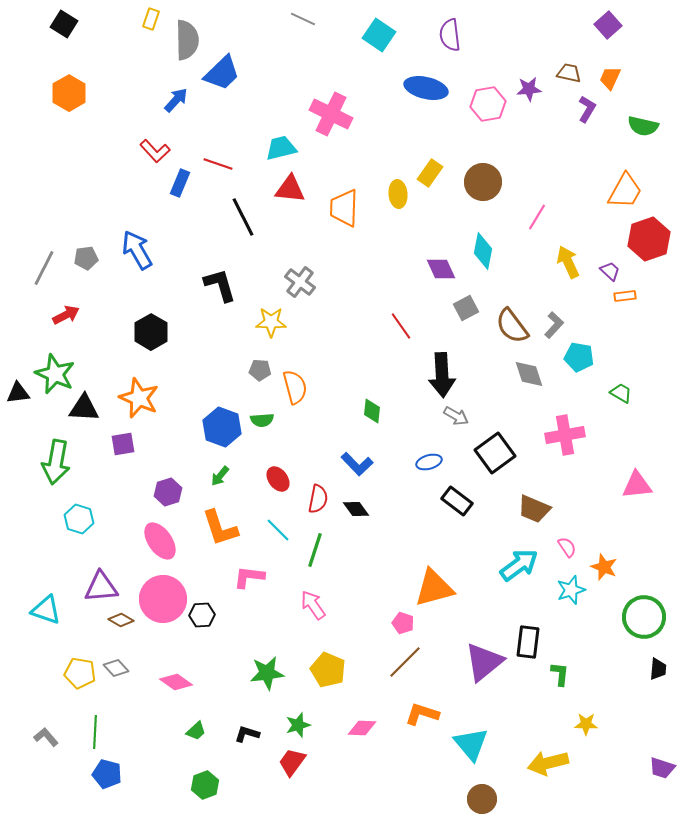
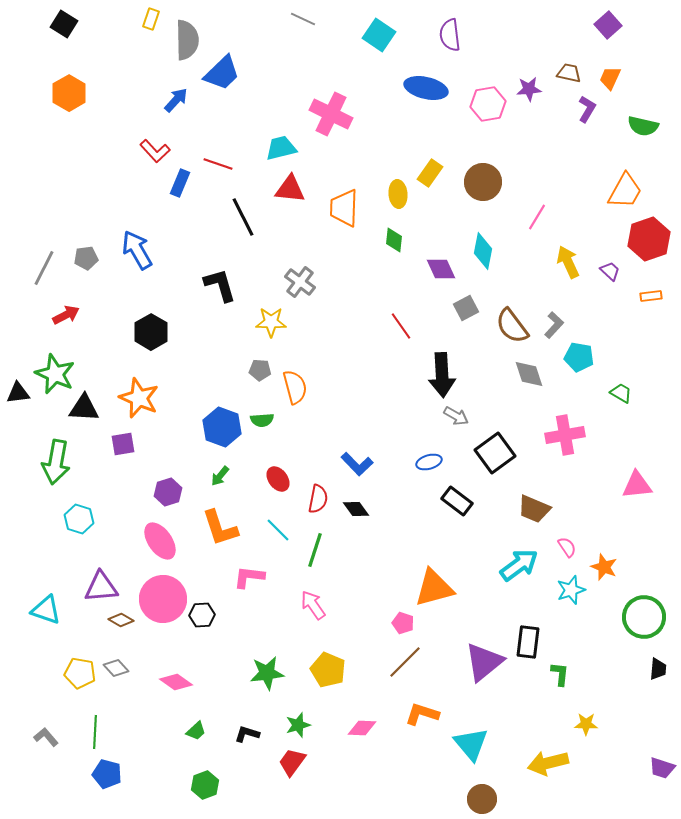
orange rectangle at (625, 296): moved 26 px right
green diamond at (372, 411): moved 22 px right, 171 px up
